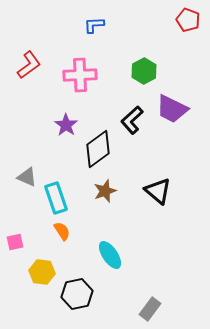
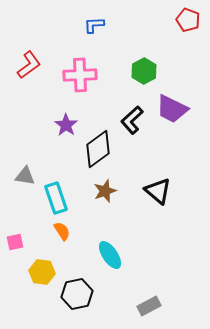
gray triangle: moved 2 px left, 1 px up; rotated 15 degrees counterclockwise
gray rectangle: moved 1 px left, 3 px up; rotated 25 degrees clockwise
